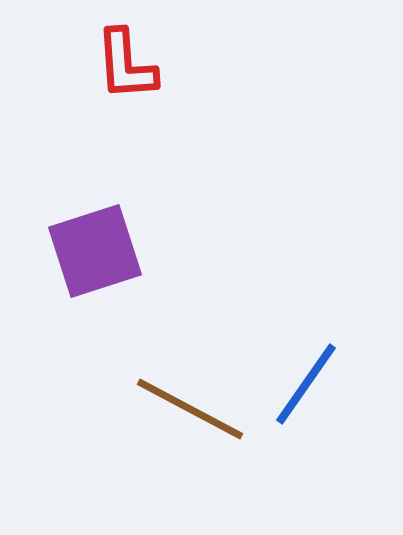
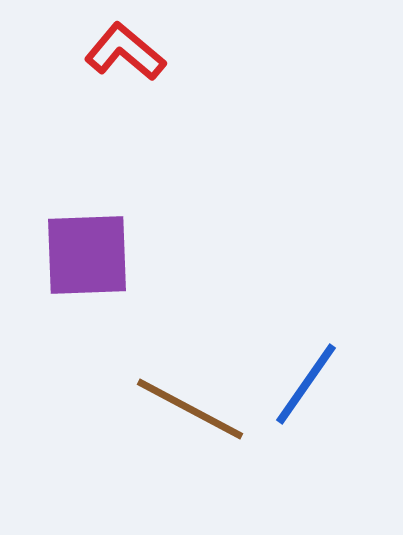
red L-shape: moved 1 px left, 13 px up; rotated 134 degrees clockwise
purple square: moved 8 px left, 4 px down; rotated 16 degrees clockwise
